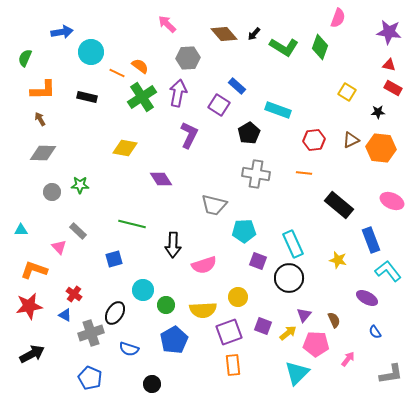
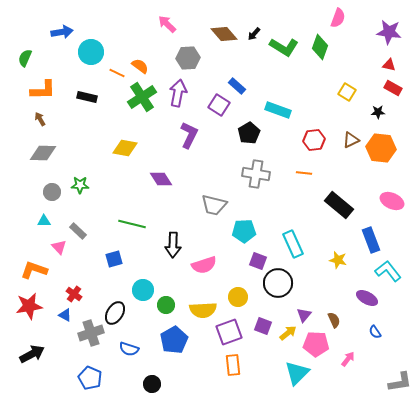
cyan triangle at (21, 230): moved 23 px right, 9 px up
black circle at (289, 278): moved 11 px left, 5 px down
gray L-shape at (391, 374): moved 9 px right, 8 px down
